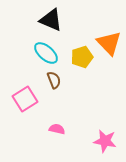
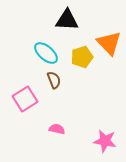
black triangle: moved 16 px right; rotated 20 degrees counterclockwise
